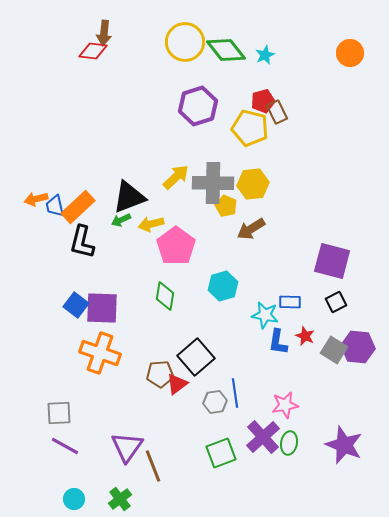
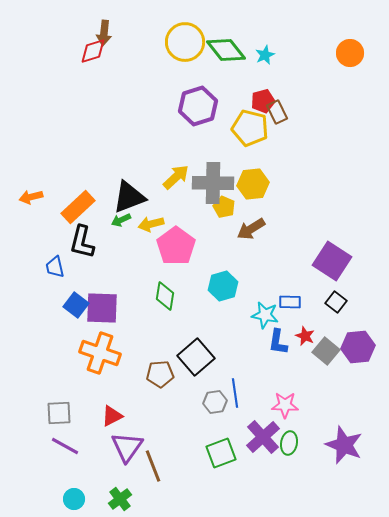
red diamond at (93, 51): rotated 24 degrees counterclockwise
orange arrow at (36, 199): moved 5 px left, 2 px up
blue trapezoid at (55, 206): moved 61 px down
yellow pentagon at (226, 206): moved 2 px left, 1 px down
purple square at (332, 261): rotated 18 degrees clockwise
black square at (336, 302): rotated 25 degrees counterclockwise
purple hexagon at (358, 347): rotated 12 degrees counterclockwise
gray square at (334, 350): moved 8 px left, 1 px down; rotated 8 degrees clockwise
red triangle at (177, 384): moved 65 px left, 32 px down; rotated 10 degrees clockwise
pink star at (285, 405): rotated 12 degrees clockwise
